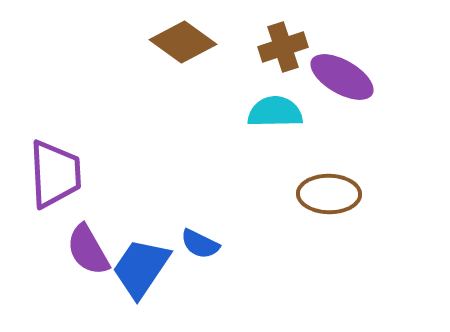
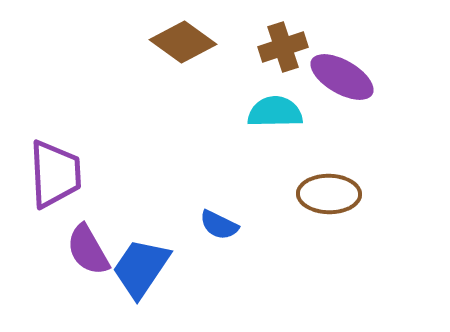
blue semicircle: moved 19 px right, 19 px up
